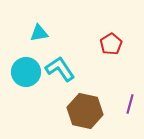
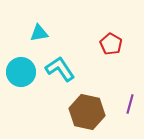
red pentagon: rotated 10 degrees counterclockwise
cyan circle: moved 5 px left
brown hexagon: moved 2 px right, 1 px down
